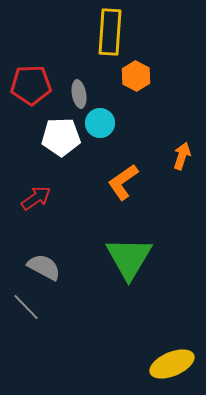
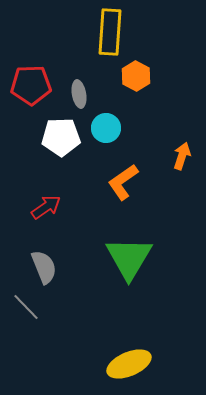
cyan circle: moved 6 px right, 5 px down
red arrow: moved 10 px right, 9 px down
gray semicircle: rotated 40 degrees clockwise
yellow ellipse: moved 43 px left
